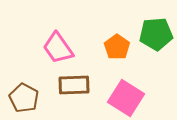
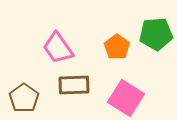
brown pentagon: rotated 8 degrees clockwise
